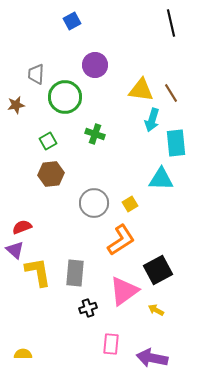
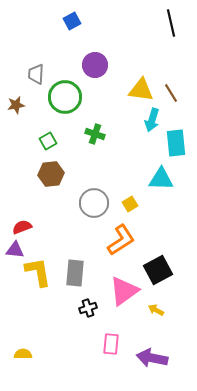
purple triangle: rotated 36 degrees counterclockwise
